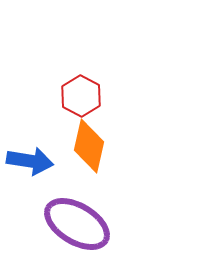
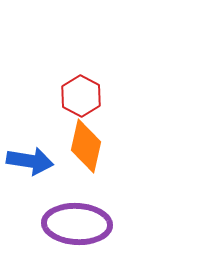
orange diamond: moved 3 px left
purple ellipse: rotated 28 degrees counterclockwise
